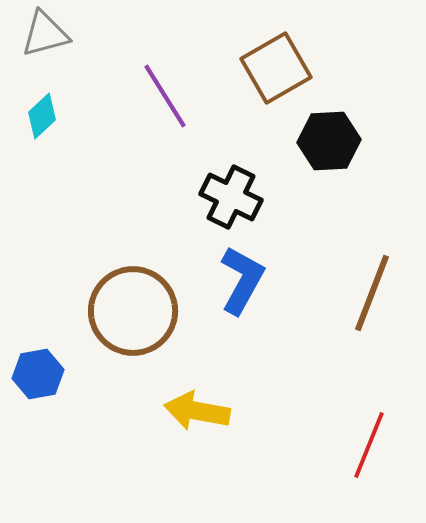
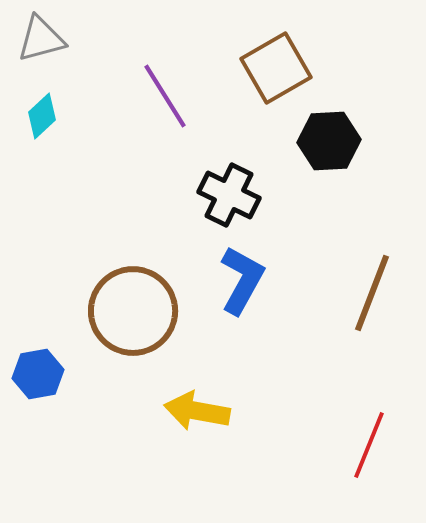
gray triangle: moved 4 px left, 5 px down
black cross: moved 2 px left, 2 px up
